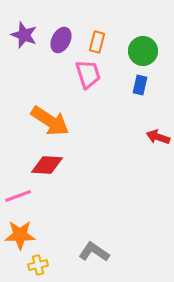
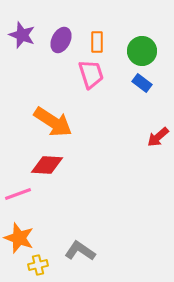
purple star: moved 2 px left
orange rectangle: rotated 15 degrees counterclockwise
green circle: moved 1 px left
pink trapezoid: moved 3 px right
blue rectangle: moved 2 px right, 2 px up; rotated 66 degrees counterclockwise
orange arrow: moved 3 px right, 1 px down
red arrow: rotated 60 degrees counterclockwise
pink line: moved 2 px up
orange star: moved 1 px left, 3 px down; rotated 20 degrees clockwise
gray L-shape: moved 14 px left, 1 px up
